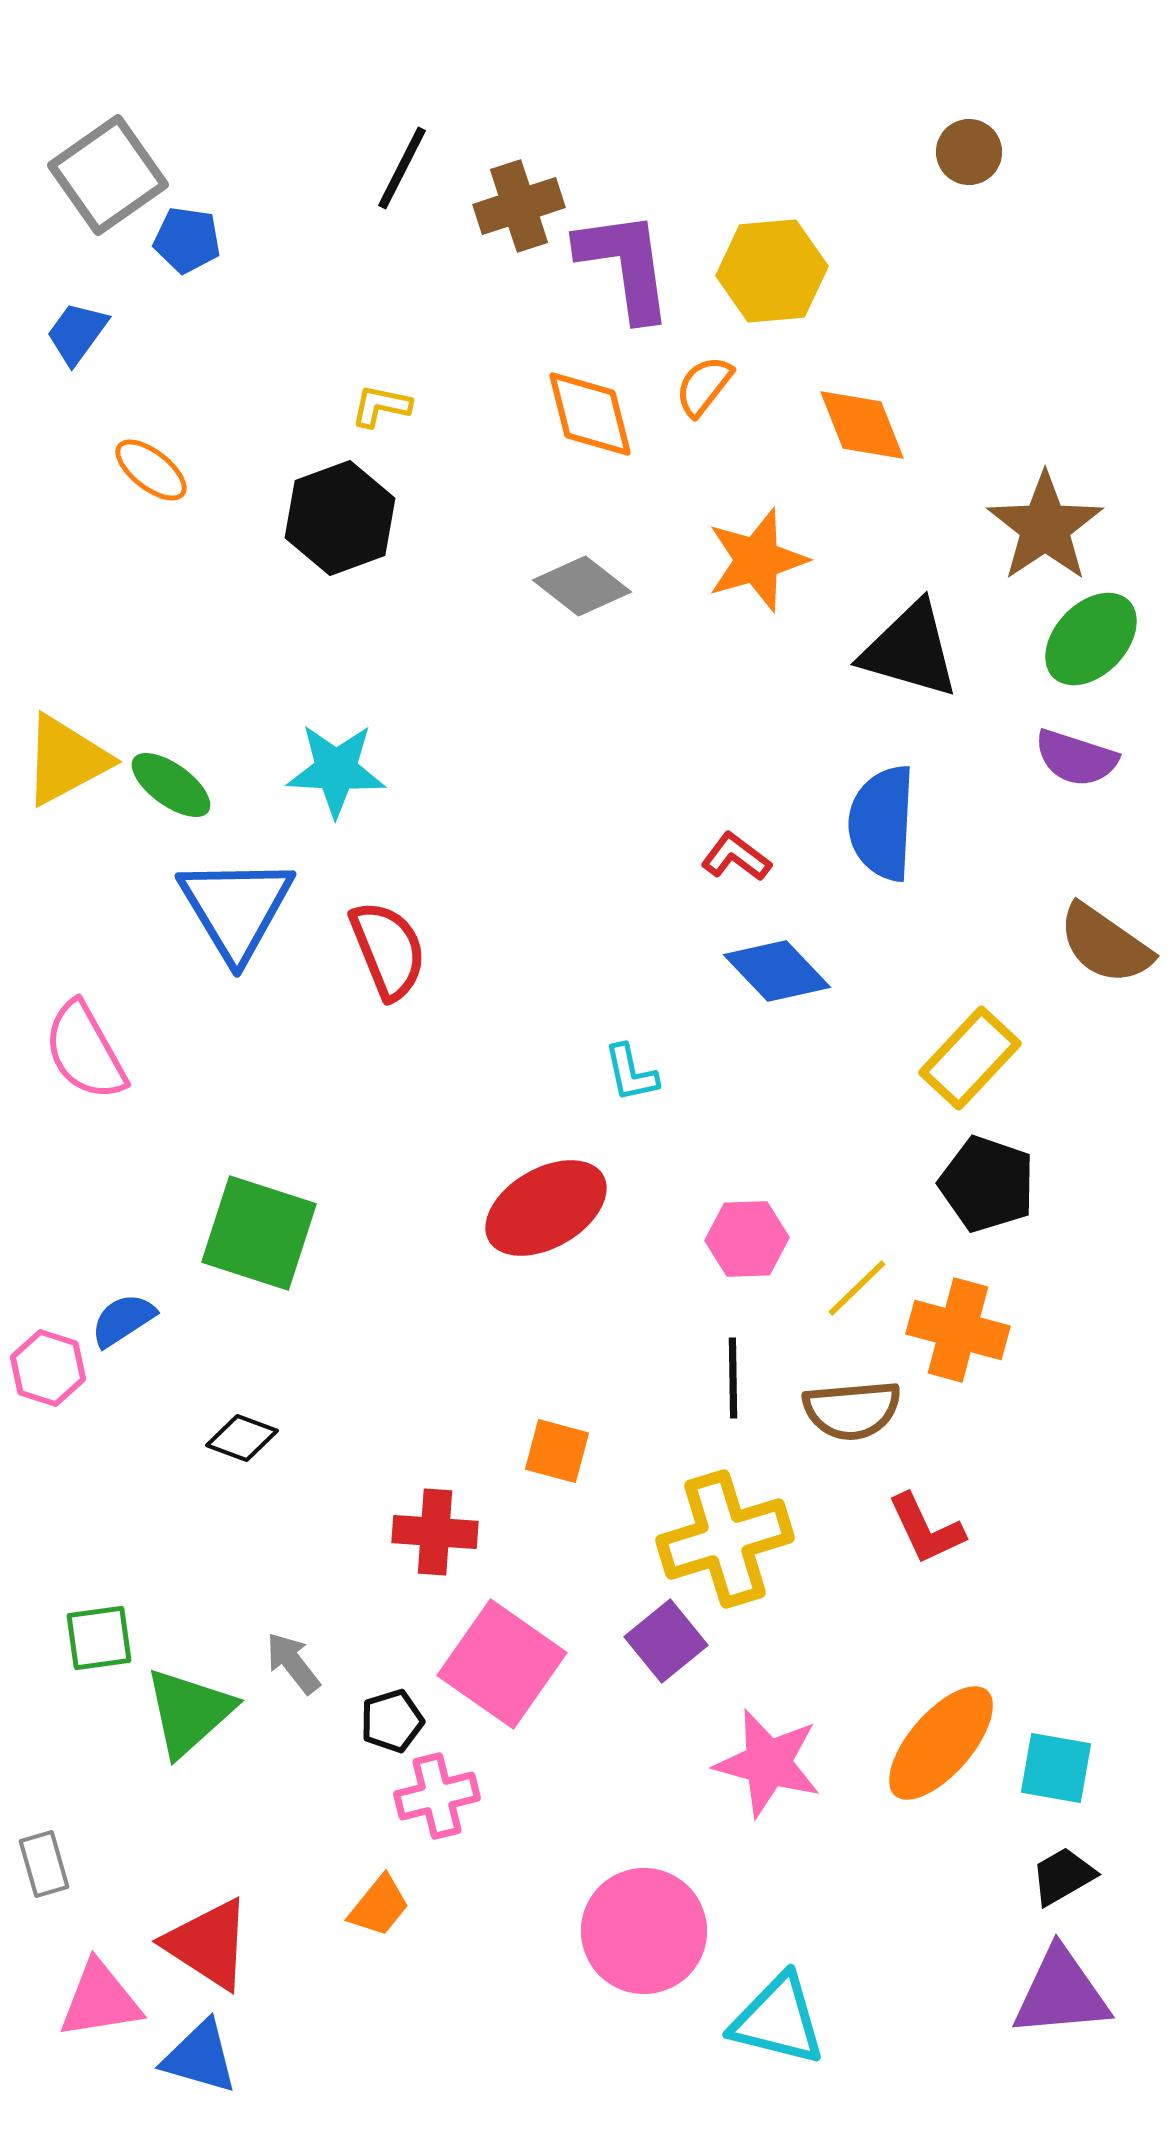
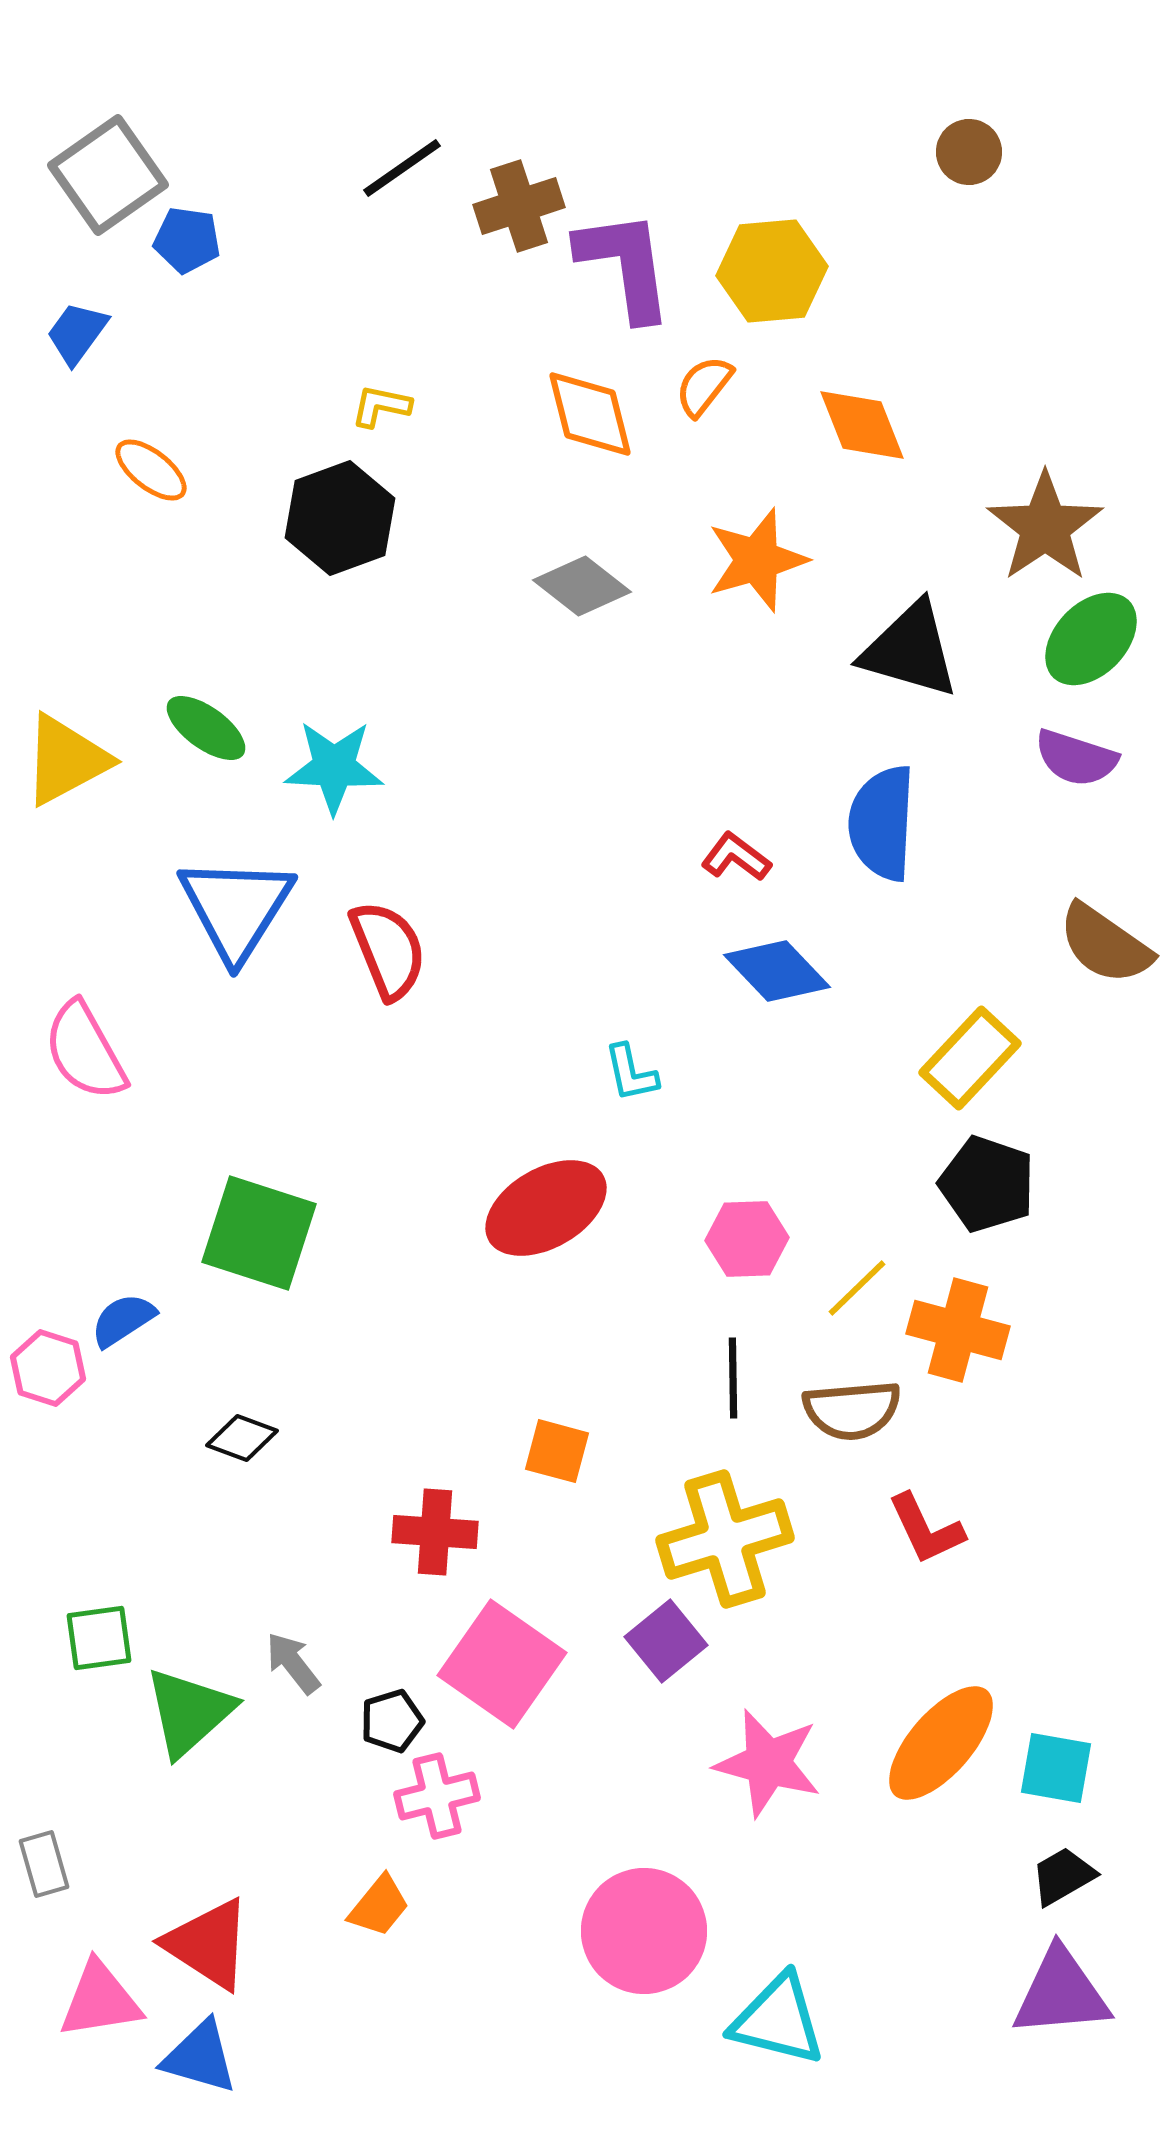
black line at (402, 168): rotated 28 degrees clockwise
cyan star at (336, 770): moved 2 px left, 3 px up
green ellipse at (171, 785): moved 35 px right, 57 px up
blue triangle at (236, 908): rotated 3 degrees clockwise
